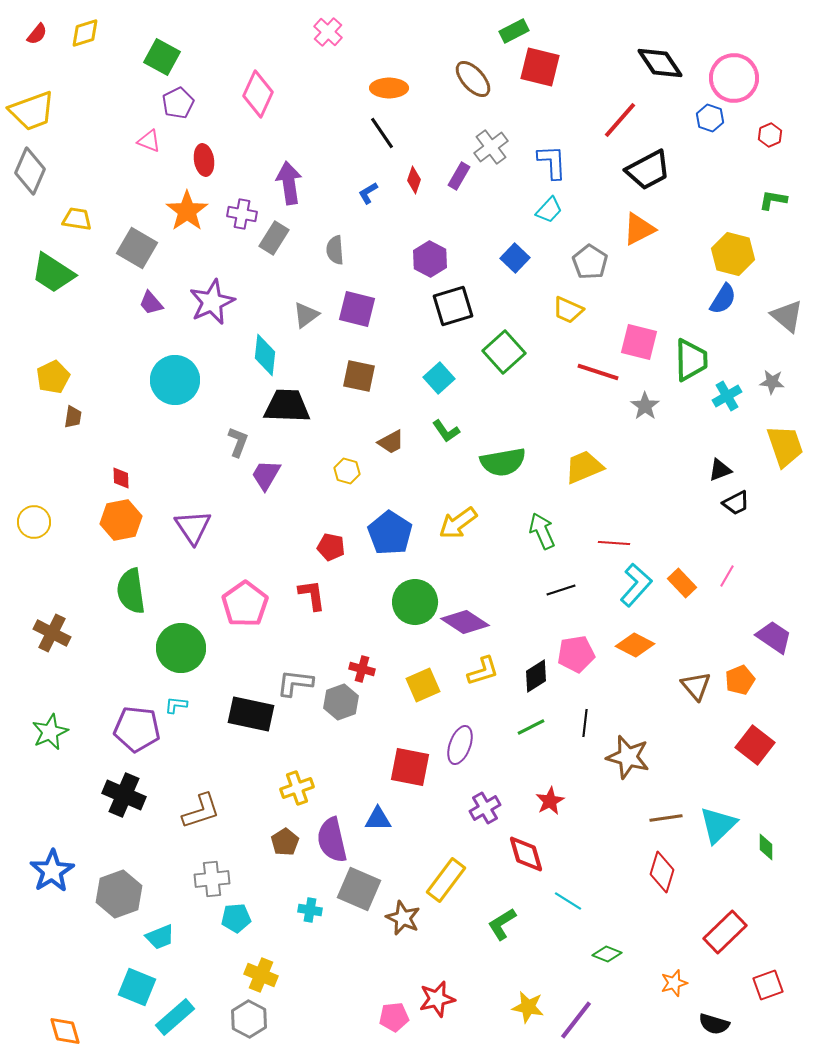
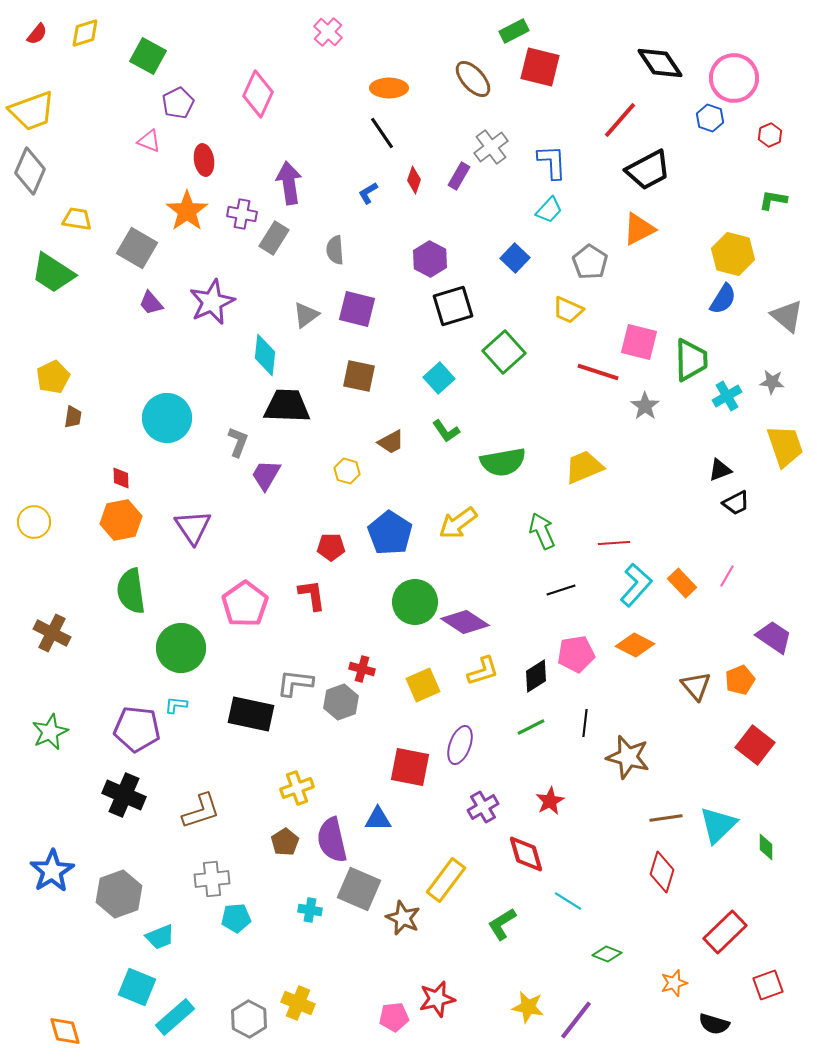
green square at (162, 57): moved 14 px left, 1 px up
cyan circle at (175, 380): moved 8 px left, 38 px down
red line at (614, 543): rotated 8 degrees counterclockwise
red pentagon at (331, 547): rotated 12 degrees counterclockwise
purple cross at (485, 808): moved 2 px left, 1 px up
yellow cross at (261, 975): moved 37 px right, 28 px down
